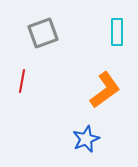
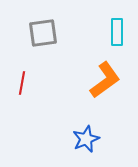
gray square: rotated 12 degrees clockwise
red line: moved 2 px down
orange L-shape: moved 10 px up
